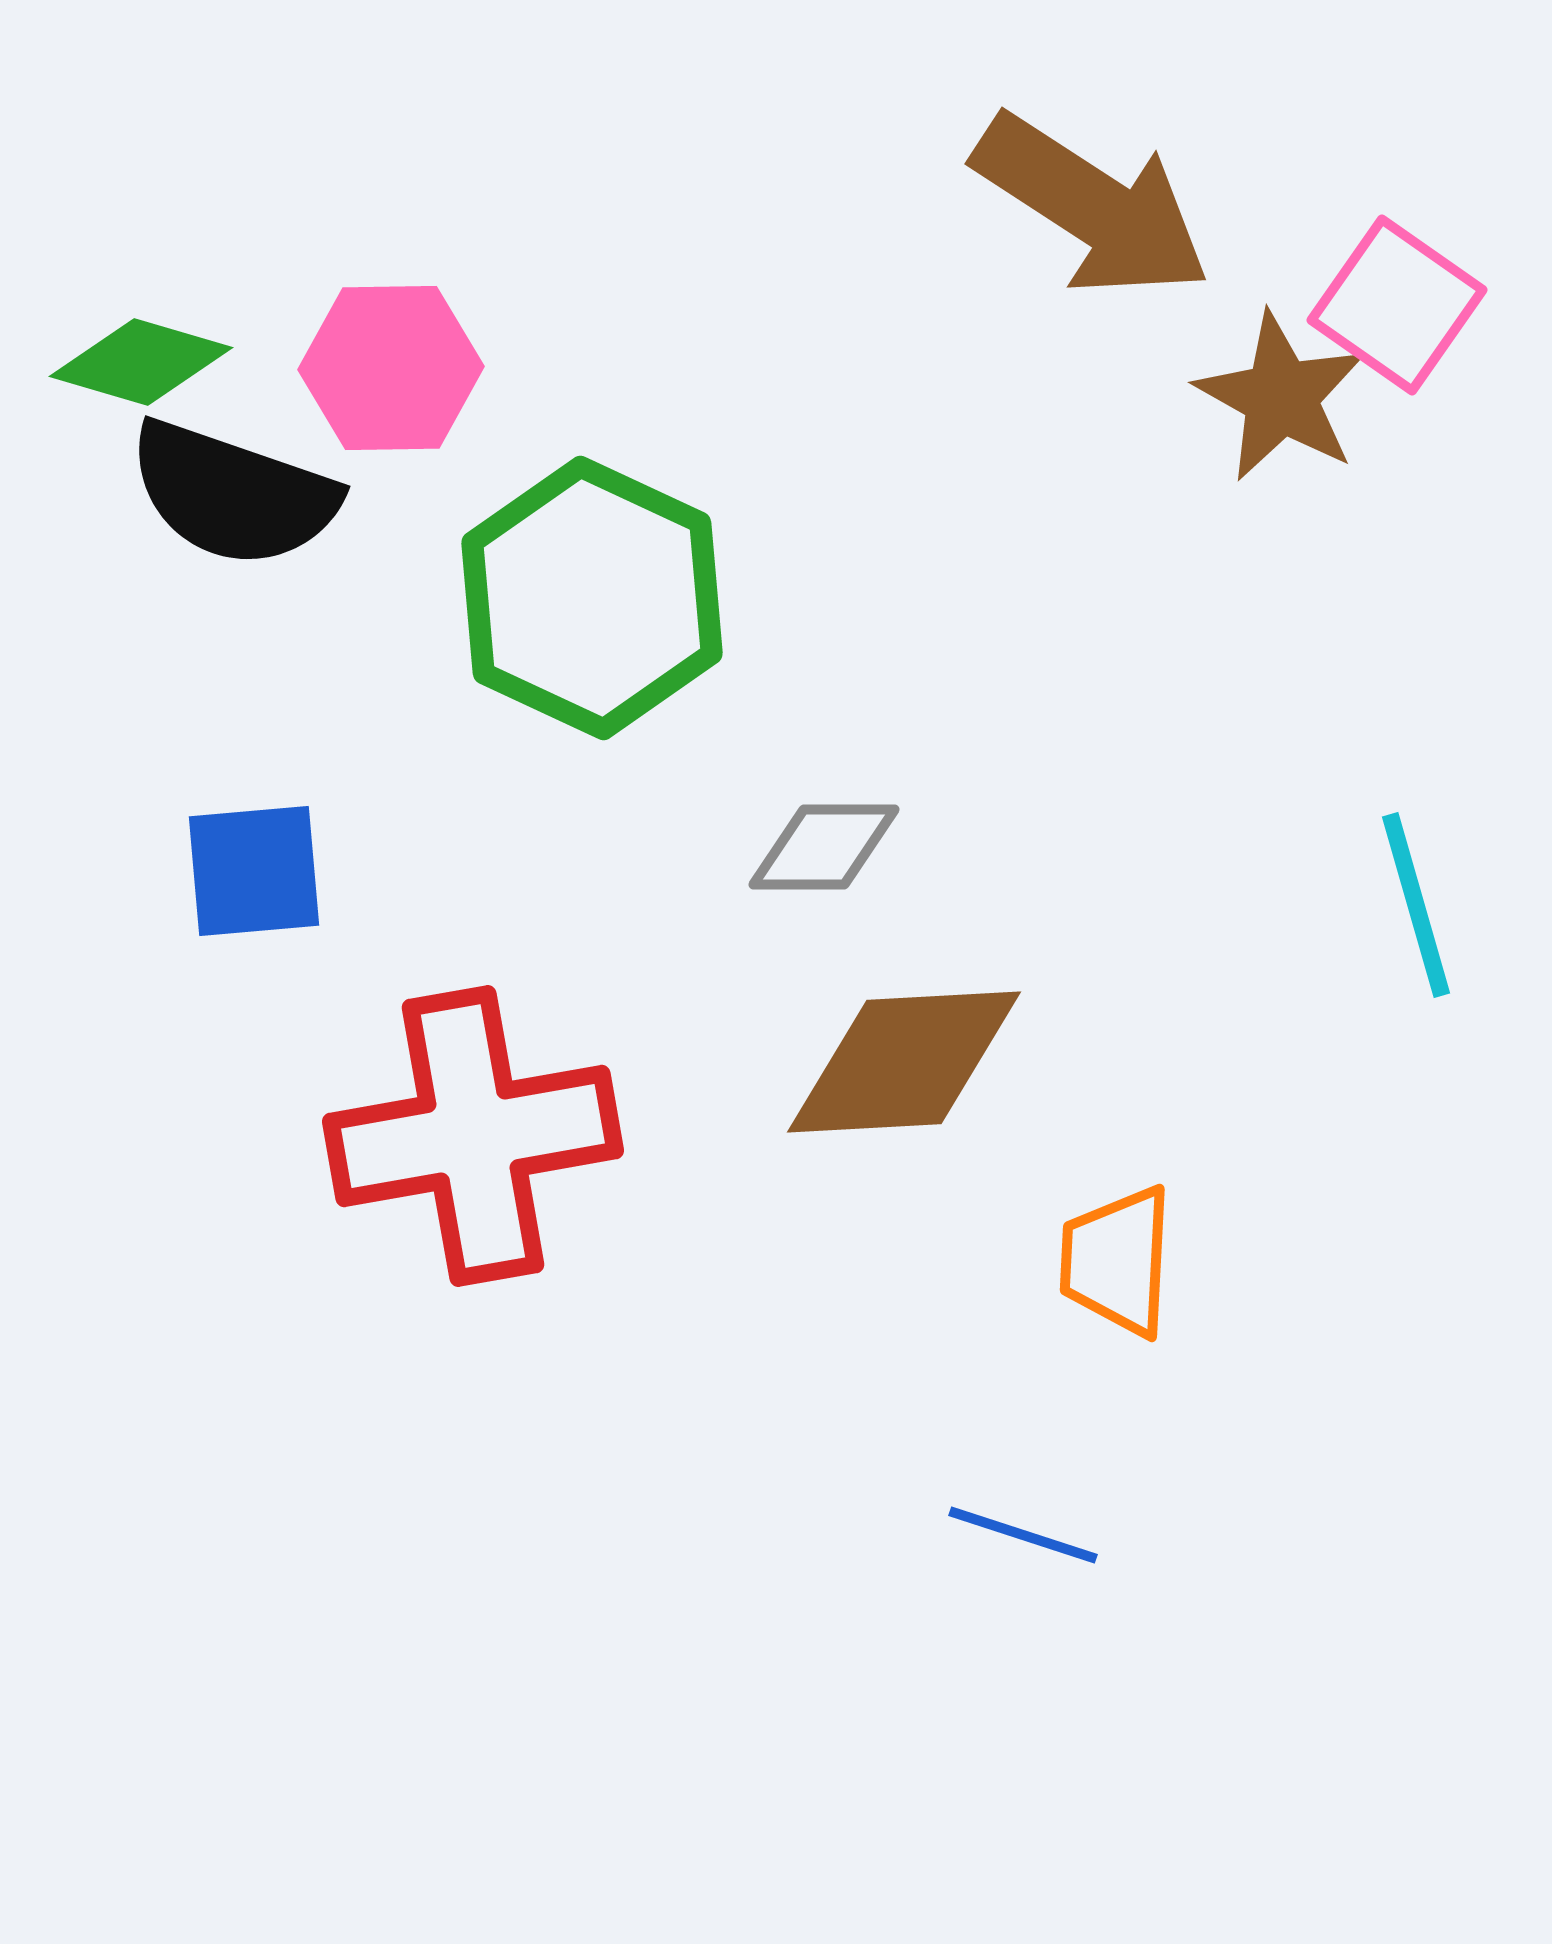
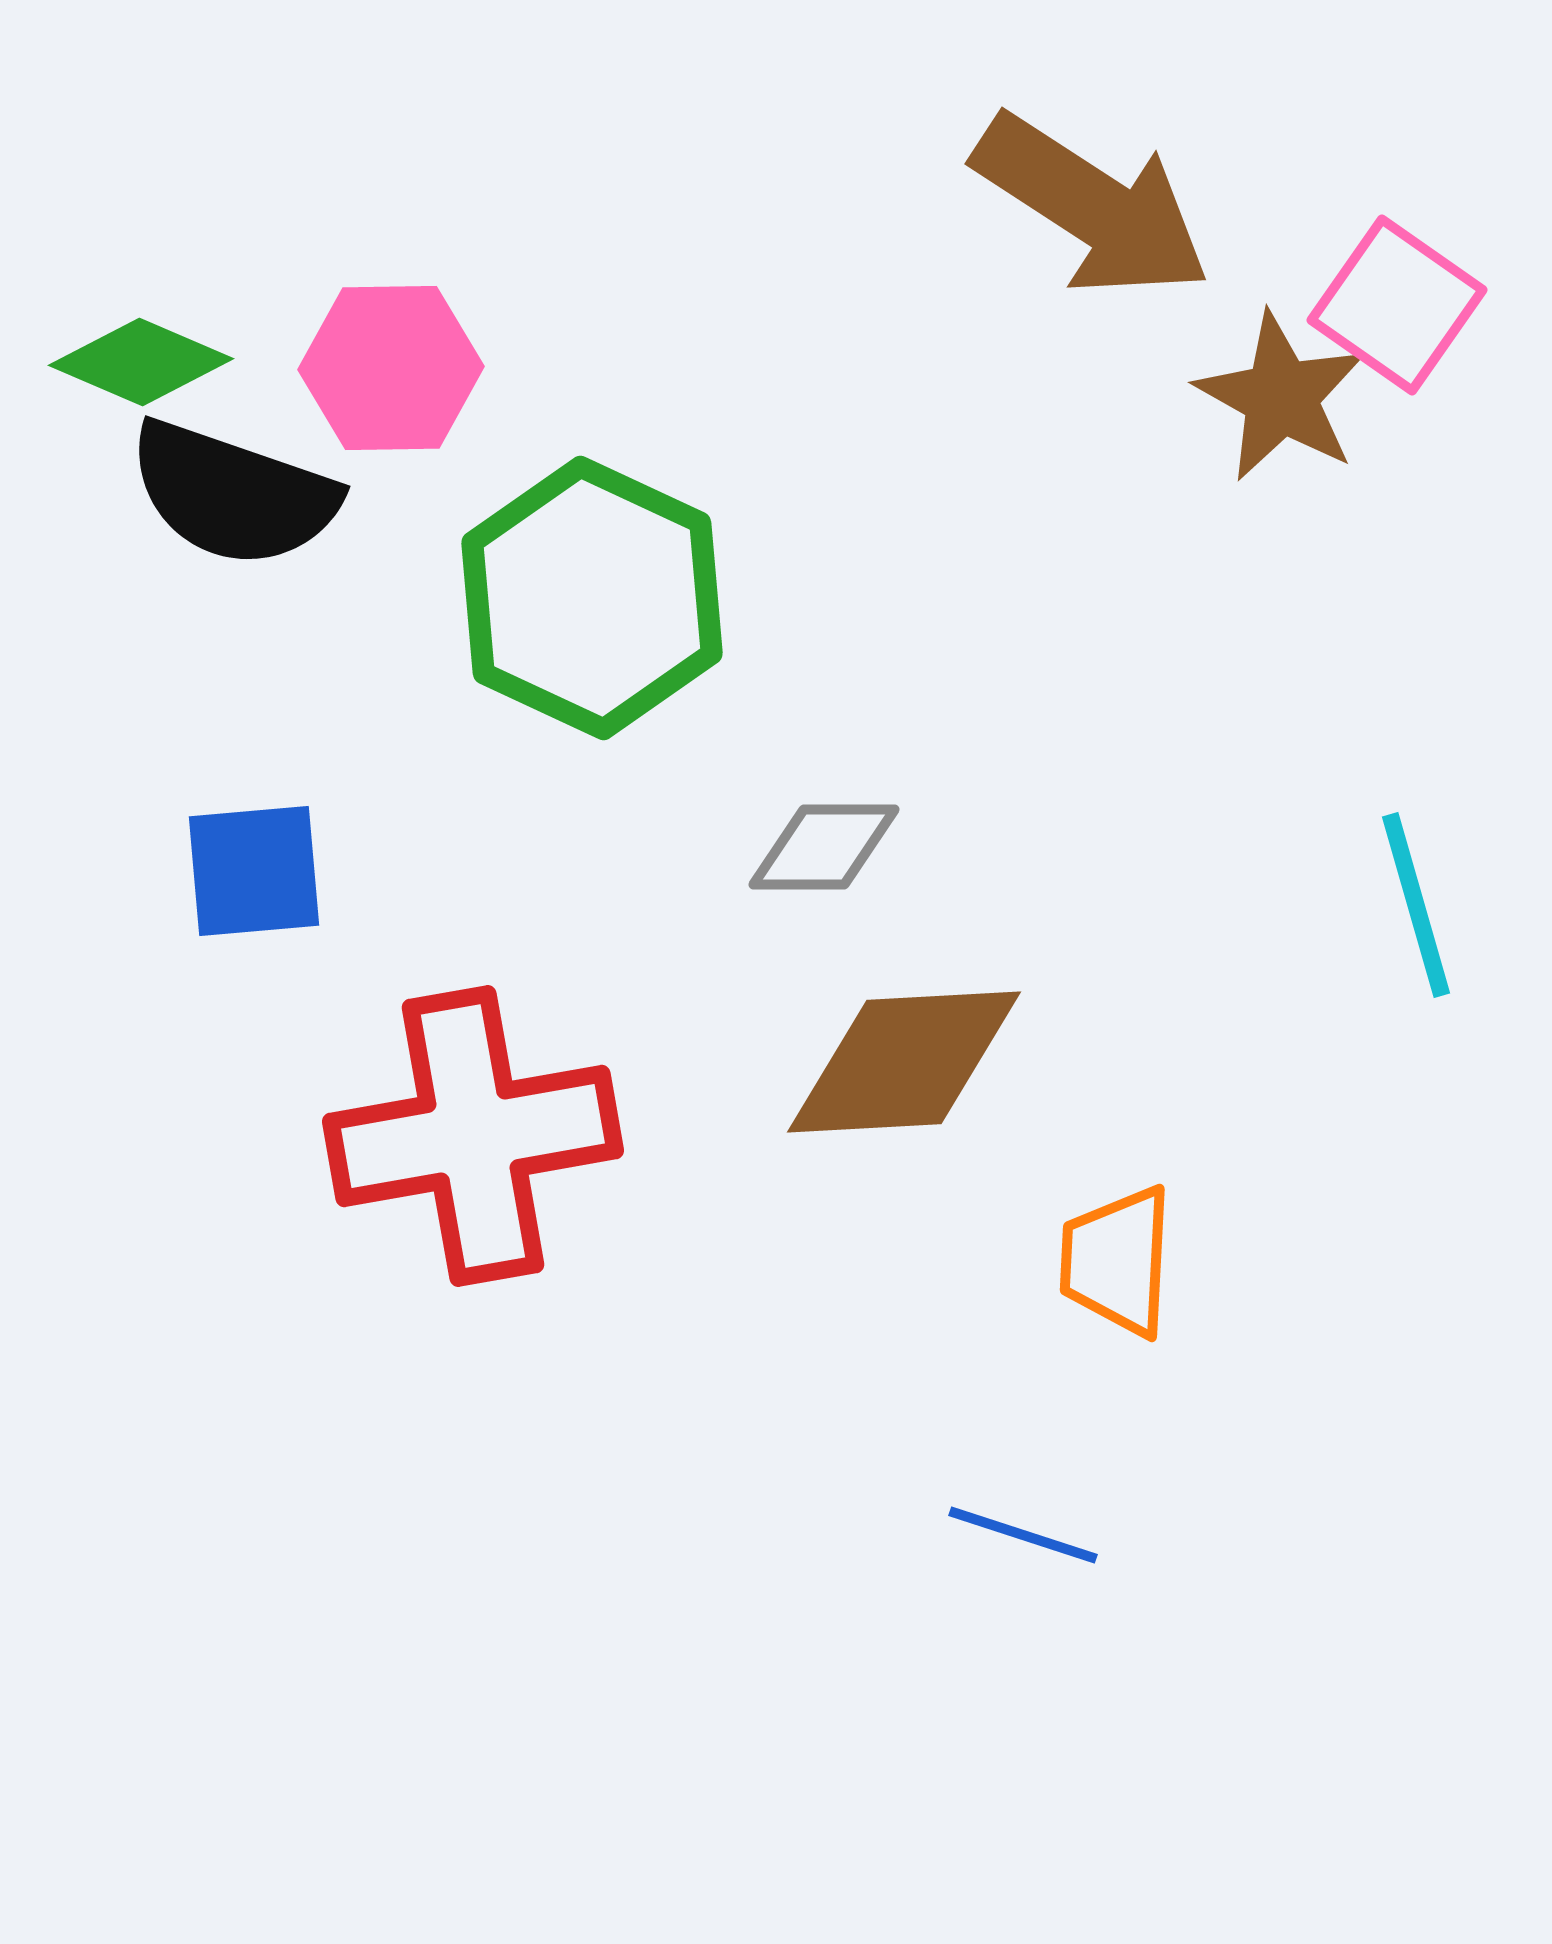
green diamond: rotated 7 degrees clockwise
